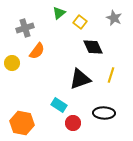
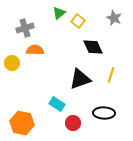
yellow square: moved 2 px left, 1 px up
orange semicircle: moved 2 px left, 1 px up; rotated 126 degrees counterclockwise
cyan rectangle: moved 2 px left, 1 px up
